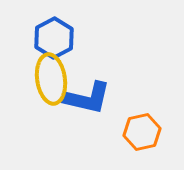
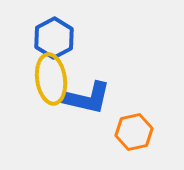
orange hexagon: moved 8 px left
